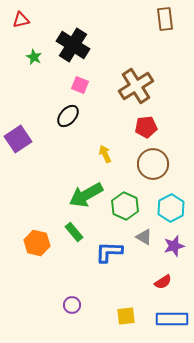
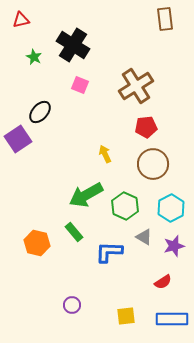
black ellipse: moved 28 px left, 4 px up
